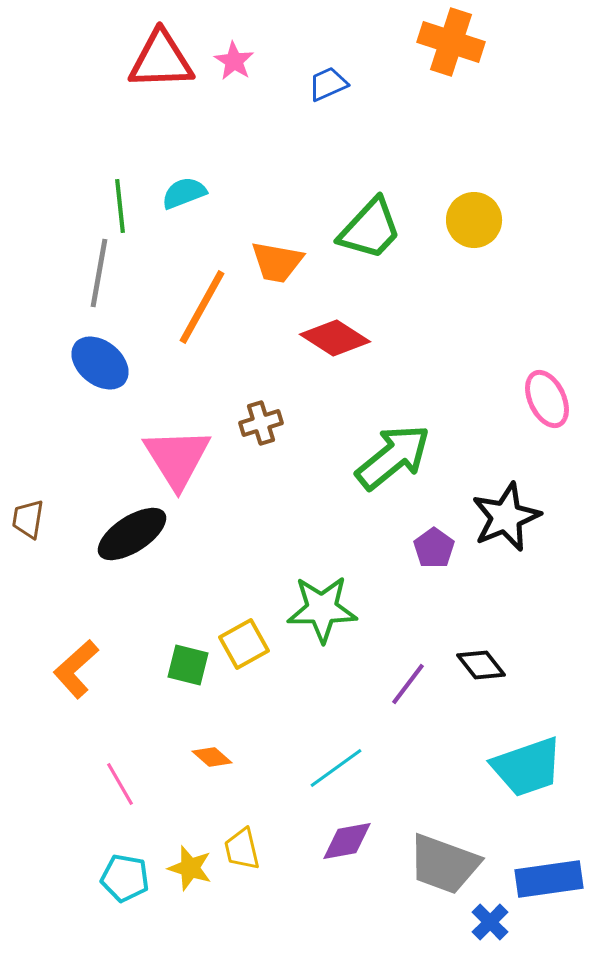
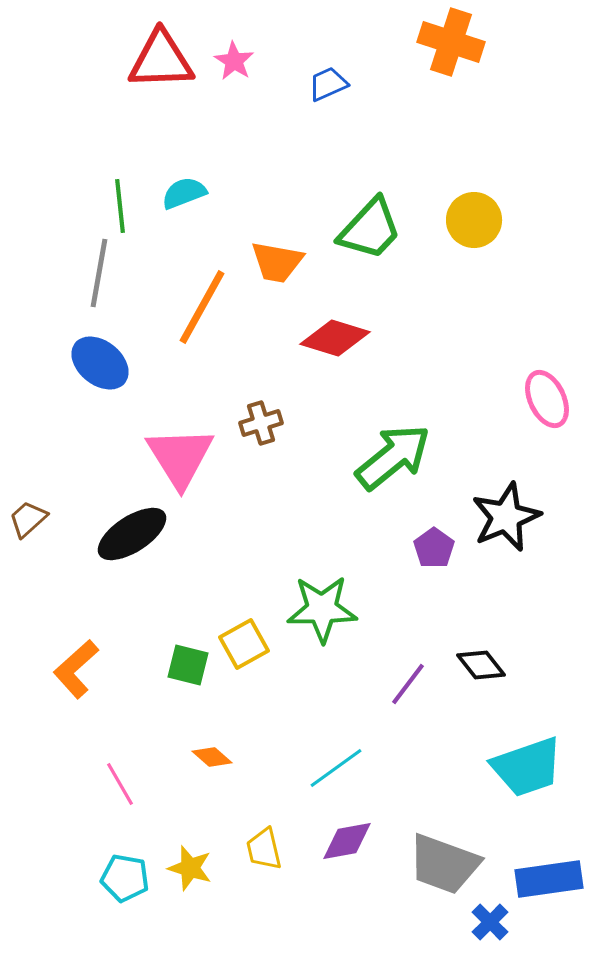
red diamond: rotated 16 degrees counterclockwise
pink triangle: moved 3 px right, 1 px up
brown trapezoid: rotated 39 degrees clockwise
yellow trapezoid: moved 22 px right
